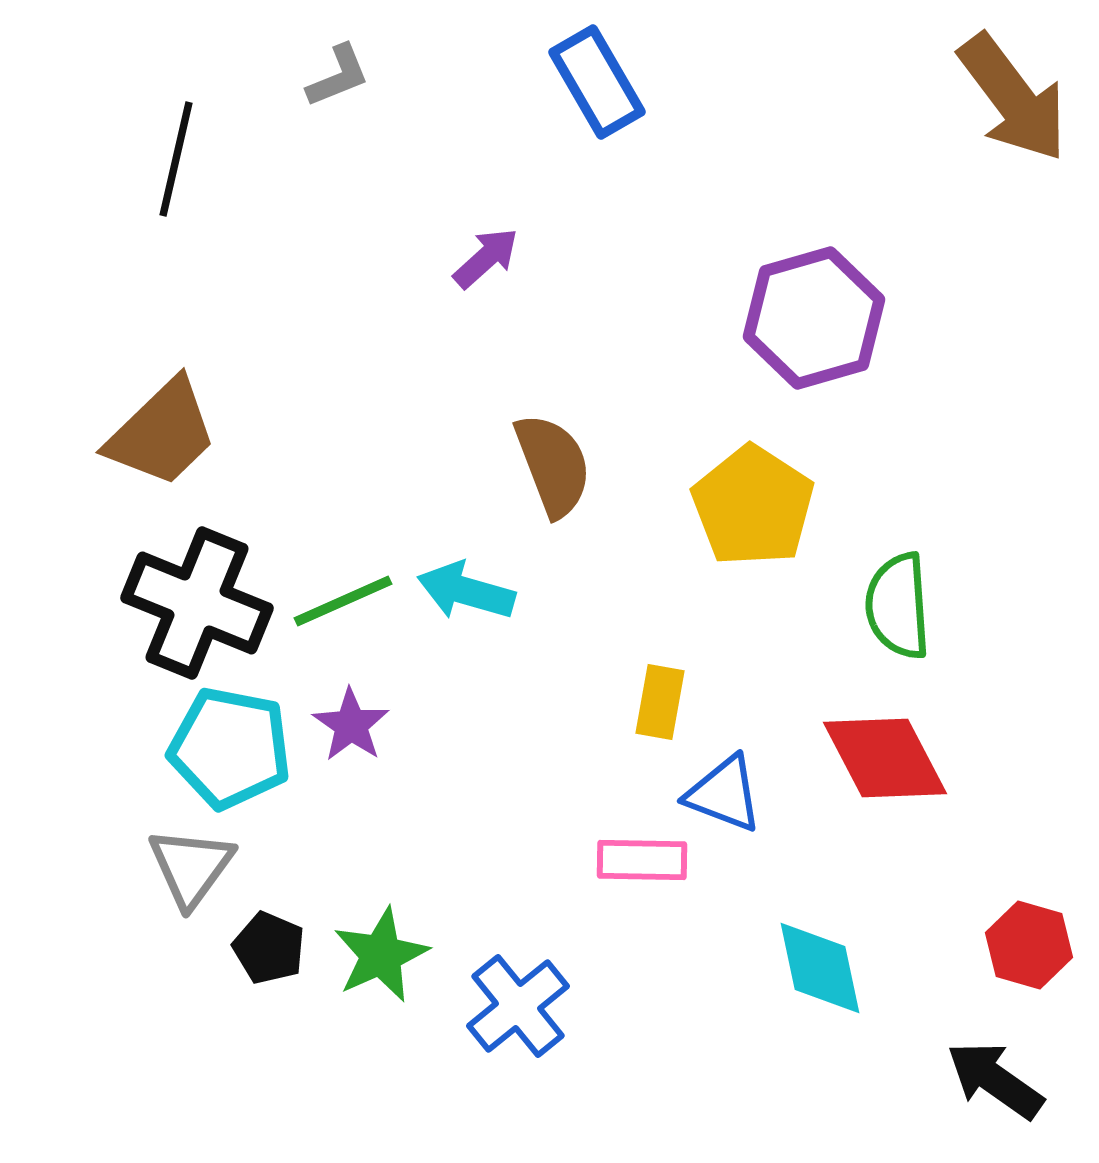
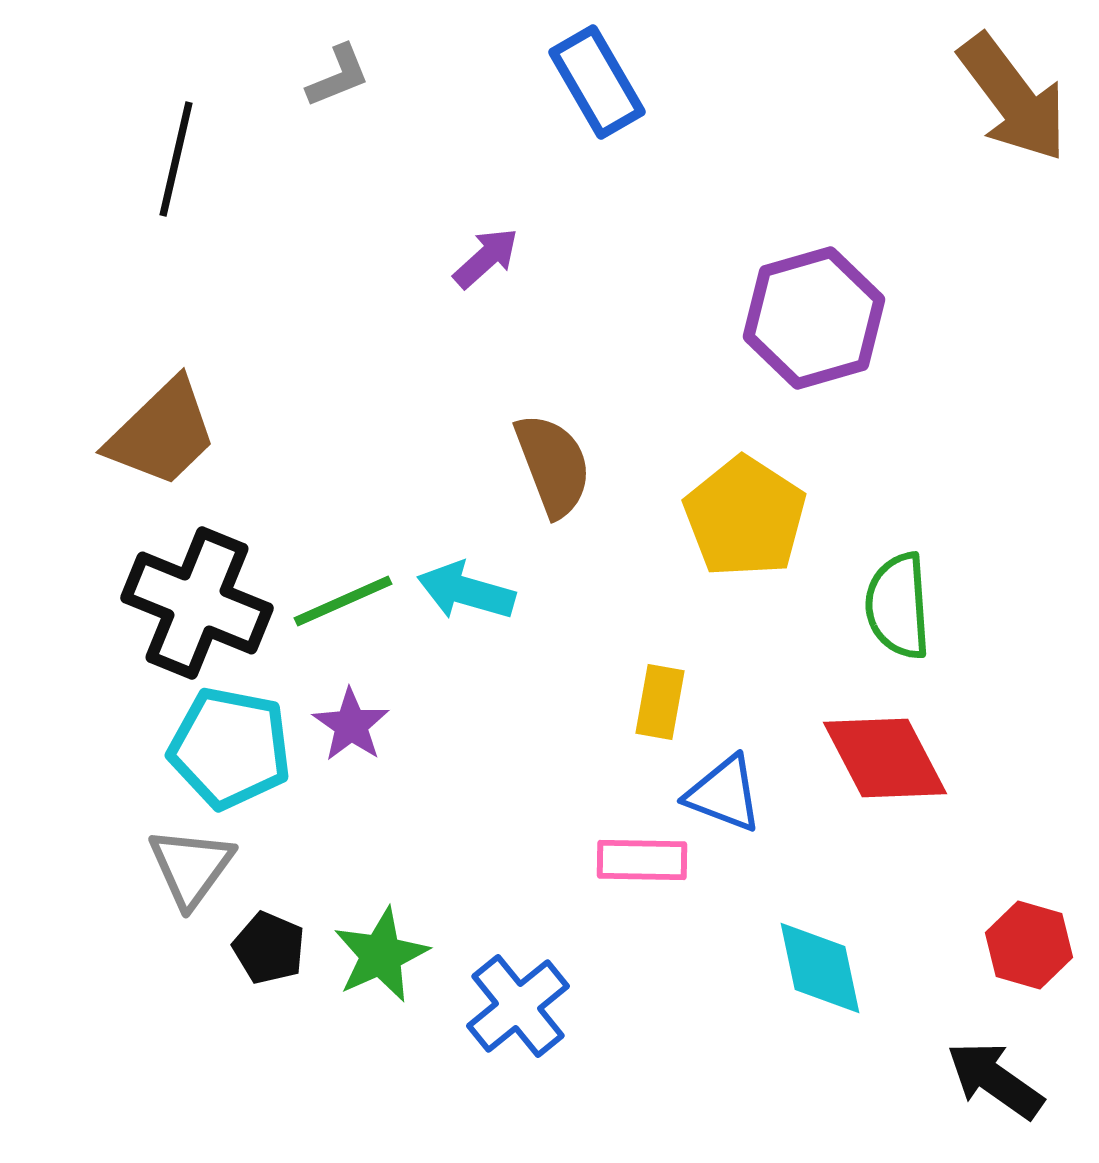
yellow pentagon: moved 8 px left, 11 px down
